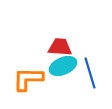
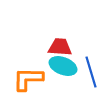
cyan ellipse: rotated 44 degrees clockwise
blue line: moved 1 px right, 1 px up
